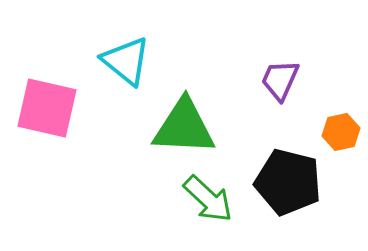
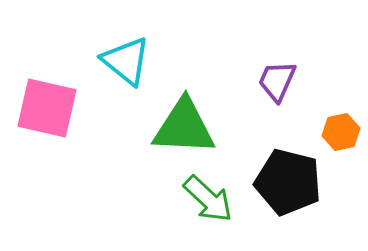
purple trapezoid: moved 3 px left, 1 px down
